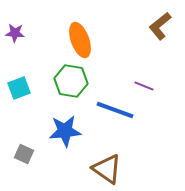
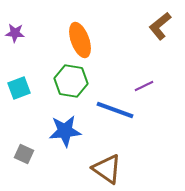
purple line: rotated 48 degrees counterclockwise
